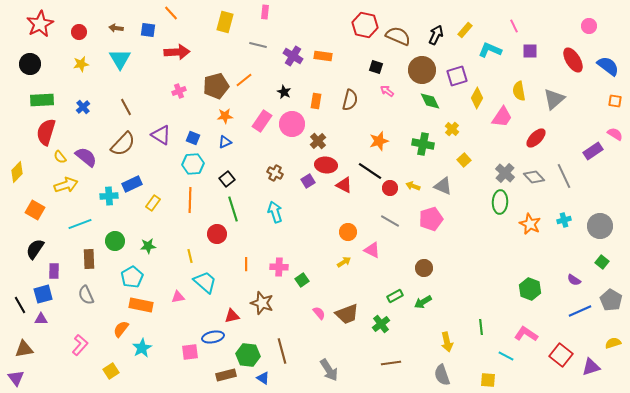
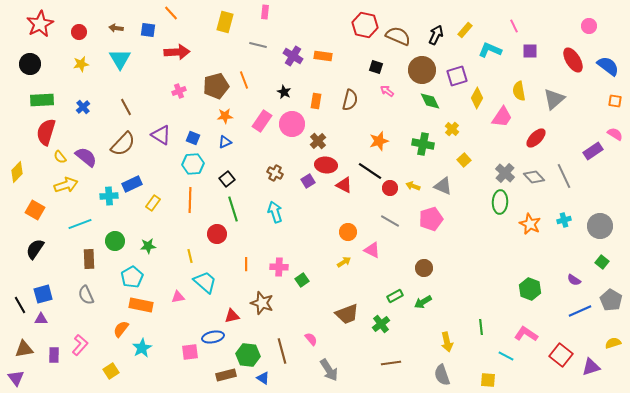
orange line at (244, 80): rotated 72 degrees counterclockwise
purple rectangle at (54, 271): moved 84 px down
pink semicircle at (319, 313): moved 8 px left, 26 px down
